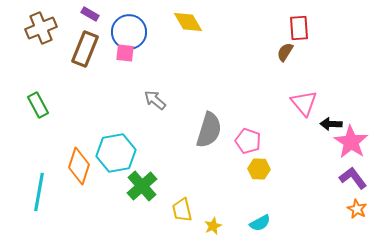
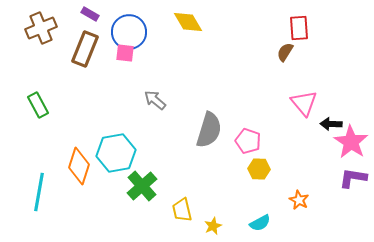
purple L-shape: rotated 44 degrees counterclockwise
orange star: moved 58 px left, 9 px up
